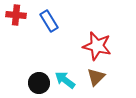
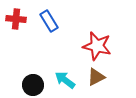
red cross: moved 4 px down
brown triangle: rotated 18 degrees clockwise
black circle: moved 6 px left, 2 px down
